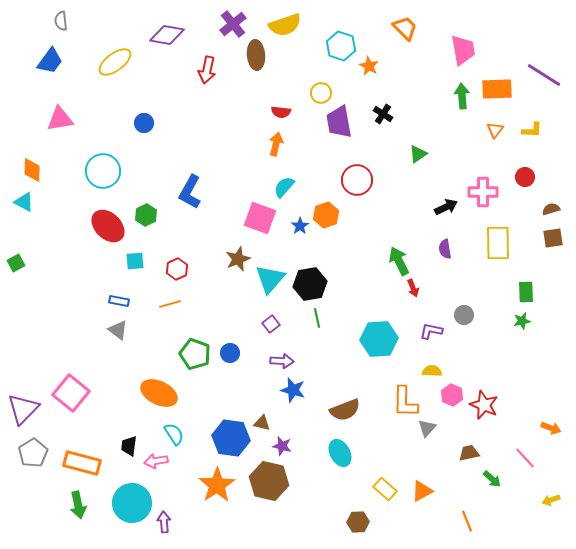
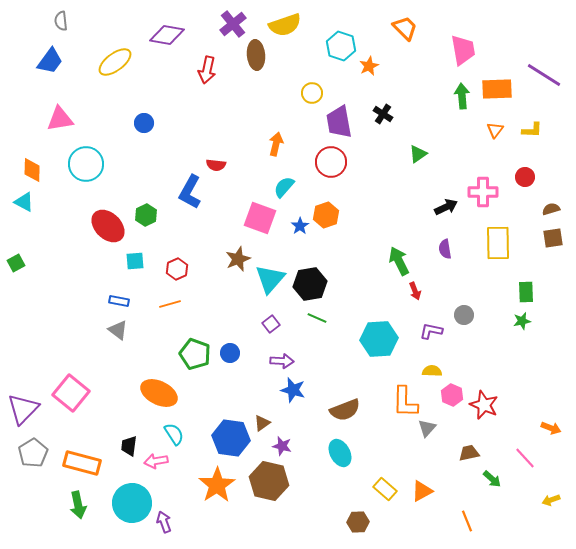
orange star at (369, 66): rotated 18 degrees clockwise
yellow circle at (321, 93): moved 9 px left
red semicircle at (281, 112): moved 65 px left, 53 px down
cyan circle at (103, 171): moved 17 px left, 7 px up
red circle at (357, 180): moved 26 px left, 18 px up
red arrow at (413, 288): moved 2 px right, 3 px down
green line at (317, 318): rotated 54 degrees counterclockwise
brown triangle at (262, 423): rotated 48 degrees counterclockwise
purple arrow at (164, 522): rotated 15 degrees counterclockwise
